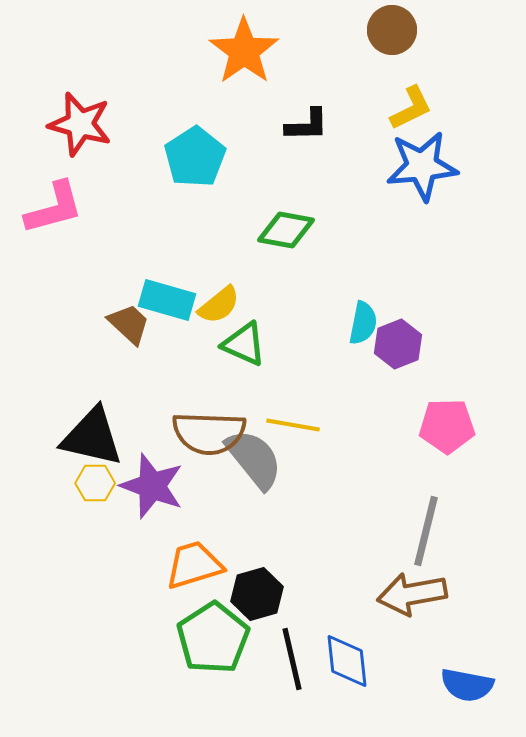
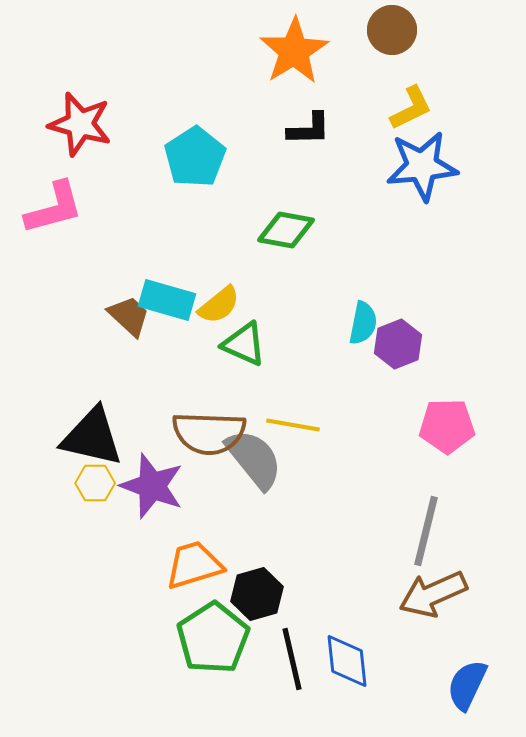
orange star: moved 50 px right; rotated 4 degrees clockwise
black L-shape: moved 2 px right, 4 px down
brown trapezoid: moved 8 px up
brown arrow: moved 21 px right; rotated 14 degrees counterclockwise
blue semicircle: rotated 104 degrees clockwise
